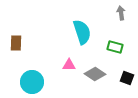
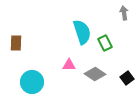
gray arrow: moved 3 px right
green rectangle: moved 10 px left, 4 px up; rotated 49 degrees clockwise
black square: rotated 32 degrees clockwise
